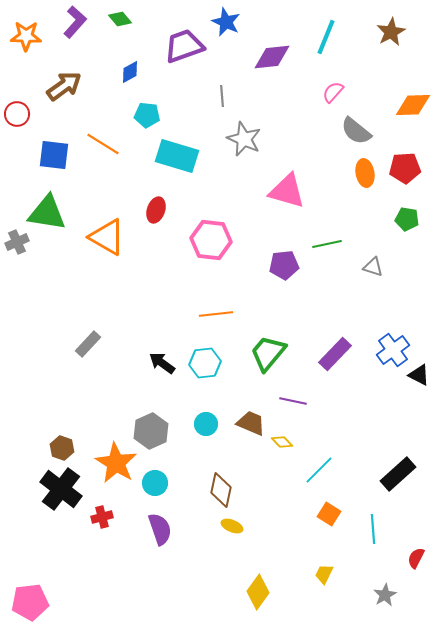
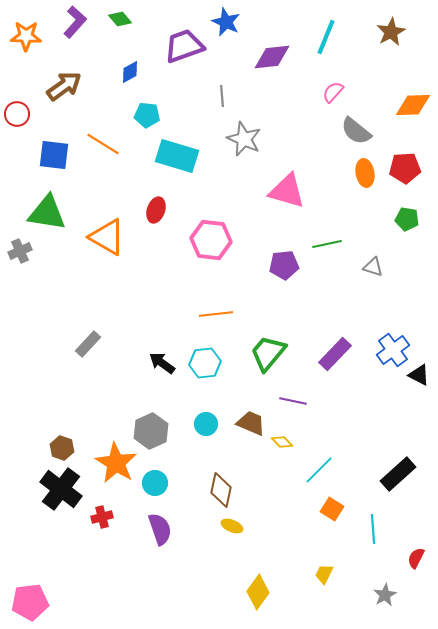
gray cross at (17, 242): moved 3 px right, 9 px down
orange square at (329, 514): moved 3 px right, 5 px up
